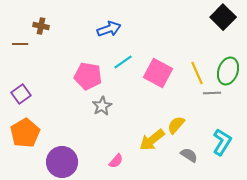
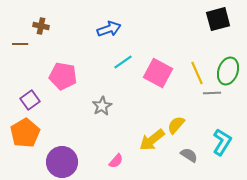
black square: moved 5 px left, 2 px down; rotated 30 degrees clockwise
pink pentagon: moved 25 px left
purple square: moved 9 px right, 6 px down
